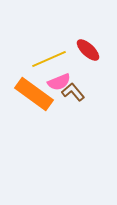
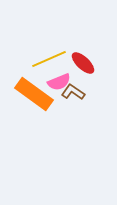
red ellipse: moved 5 px left, 13 px down
brown L-shape: rotated 15 degrees counterclockwise
